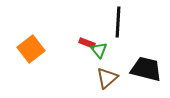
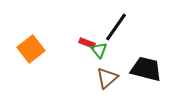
black line: moved 2 px left, 5 px down; rotated 32 degrees clockwise
